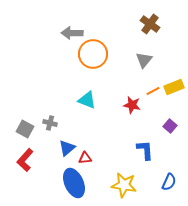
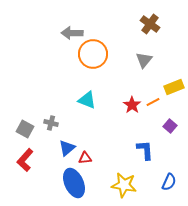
orange line: moved 11 px down
red star: rotated 24 degrees clockwise
gray cross: moved 1 px right
